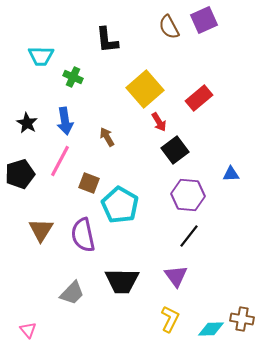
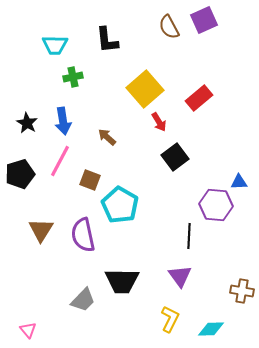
cyan trapezoid: moved 14 px right, 11 px up
green cross: rotated 36 degrees counterclockwise
blue arrow: moved 2 px left
brown arrow: rotated 18 degrees counterclockwise
black square: moved 7 px down
blue triangle: moved 8 px right, 8 px down
brown square: moved 1 px right, 3 px up
purple hexagon: moved 28 px right, 10 px down
black line: rotated 35 degrees counterclockwise
purple triangle: moved 4 px right
gray trapezoid: moved 11 px right, 7 px down
brown cross: moved 28 px up
